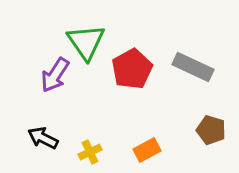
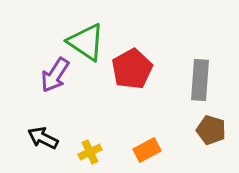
green triangle: rotated 21 degrees counterclockwise
gray rectangle: moved 7 px right, 13 px down; rotated 69 degrees clockwise
